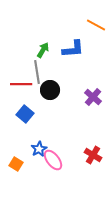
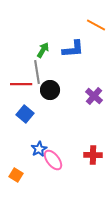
purple cross: moved 1 px right, 1 px up
red cross: rotated 30 degrees counterclockwise
orange square: moved 11 px down
